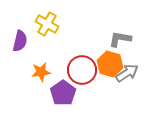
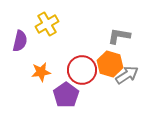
yellow cross: rotated 30 degrees clockwise
gray L-shape: moved 1 px left, 3 px up
gray arrow: moved 2 px down
purple pentagon: moved 3 px right, 2 px down
